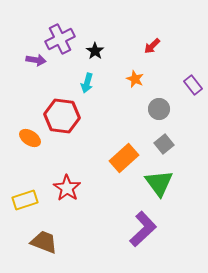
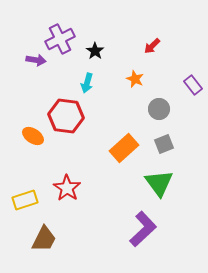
red hexagon: moved 4 px right
orange ellipse: moved 3 px right, 2 px up
gray square: rotated 18 degrees clockwise
orange rectangle: moved 10 px up
brown trapezoid: moved 3 px up; rotated 96 degrees clockwise
